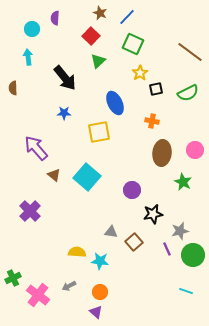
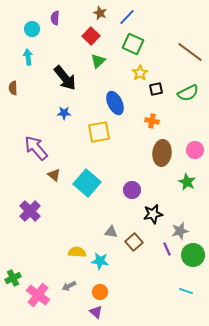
cyan square: moved 6 px down
green star: moved 4 px right
